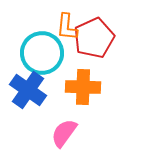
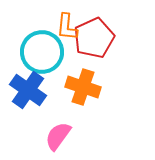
cyan circle: moved 1 px up
orange cross: rotated 16 degrees clockwise
pink semicircle: moved 6 px left, 3 px down
